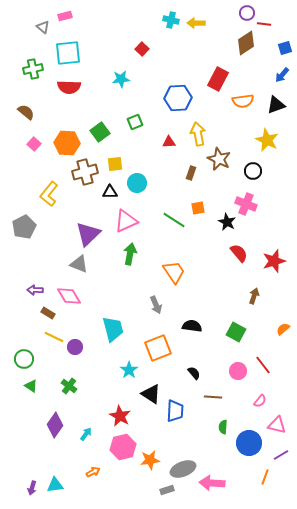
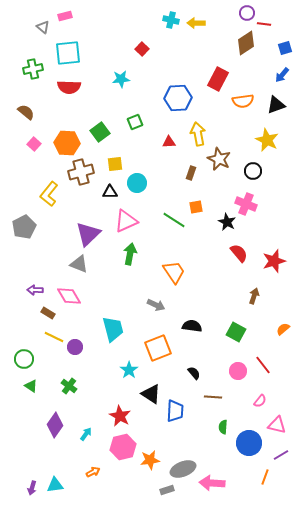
brown cross at (85, 172): moved 4 px left
orange square at (198, 208): moved 2 px left, 1 px up
gray arrow at (156, 305): rotated 42 degrees counterclockwise
